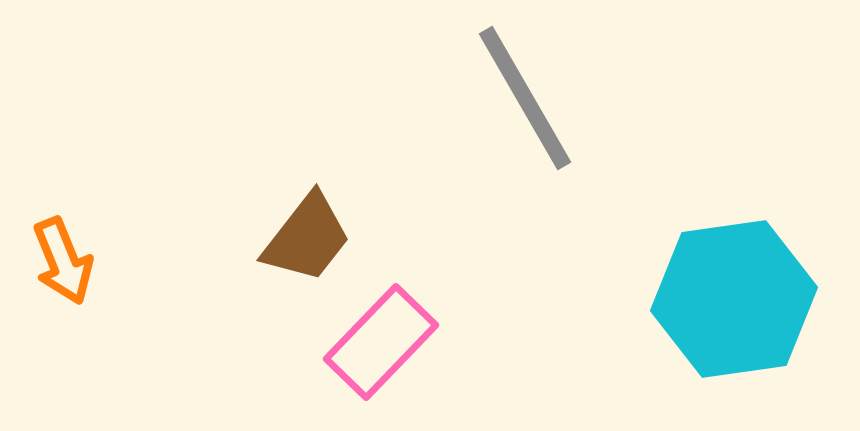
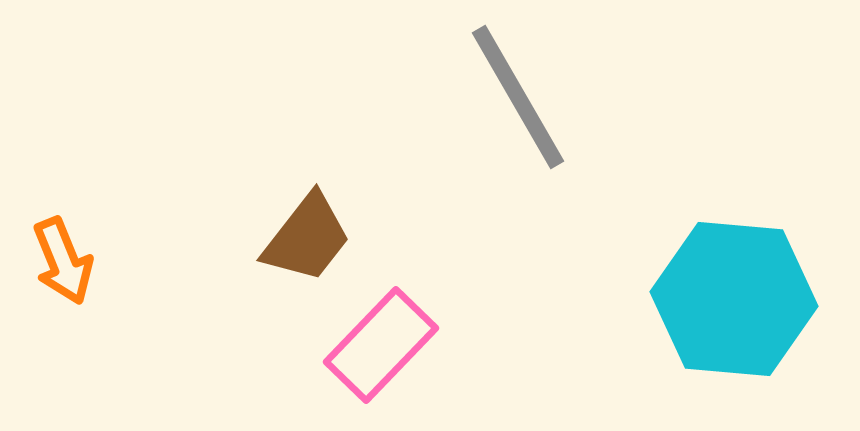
gray line: moved 7 px left, 1 px up
cyan hexagon: rotated 13 degrees clockwise
pink rectangle: moved 3 px down
